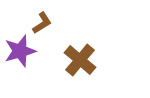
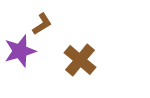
brown L-shape: moved 1 px down
